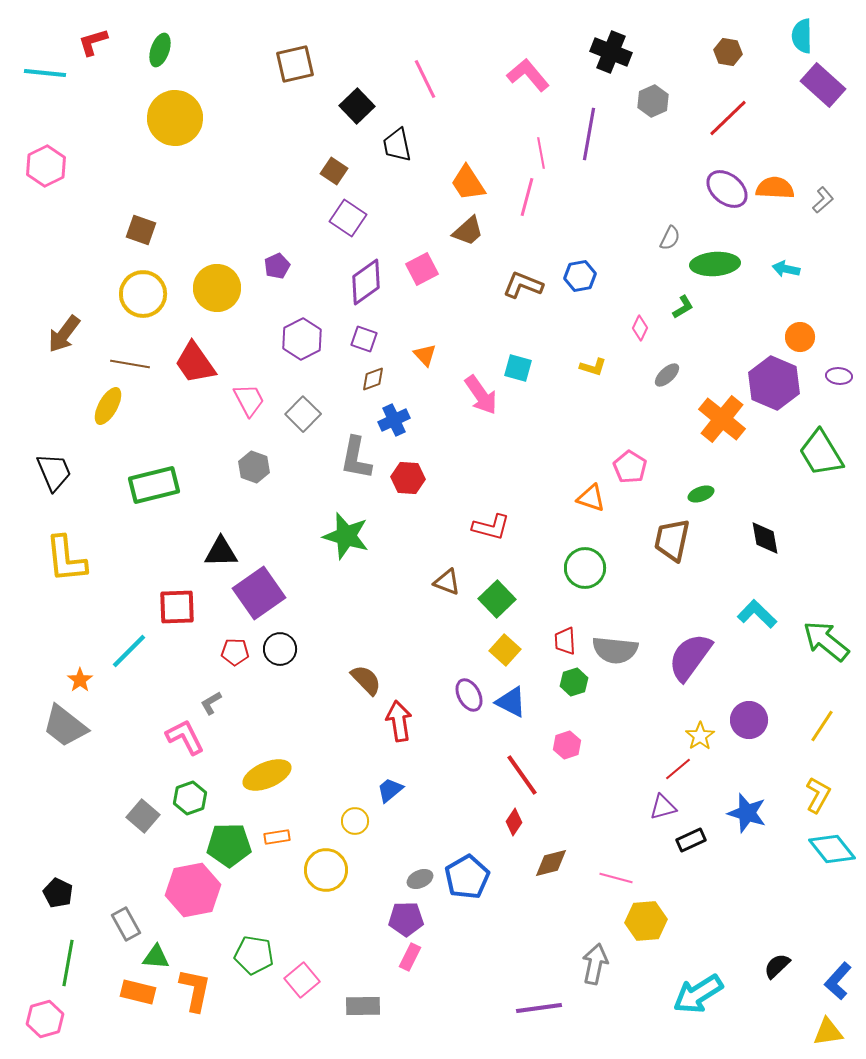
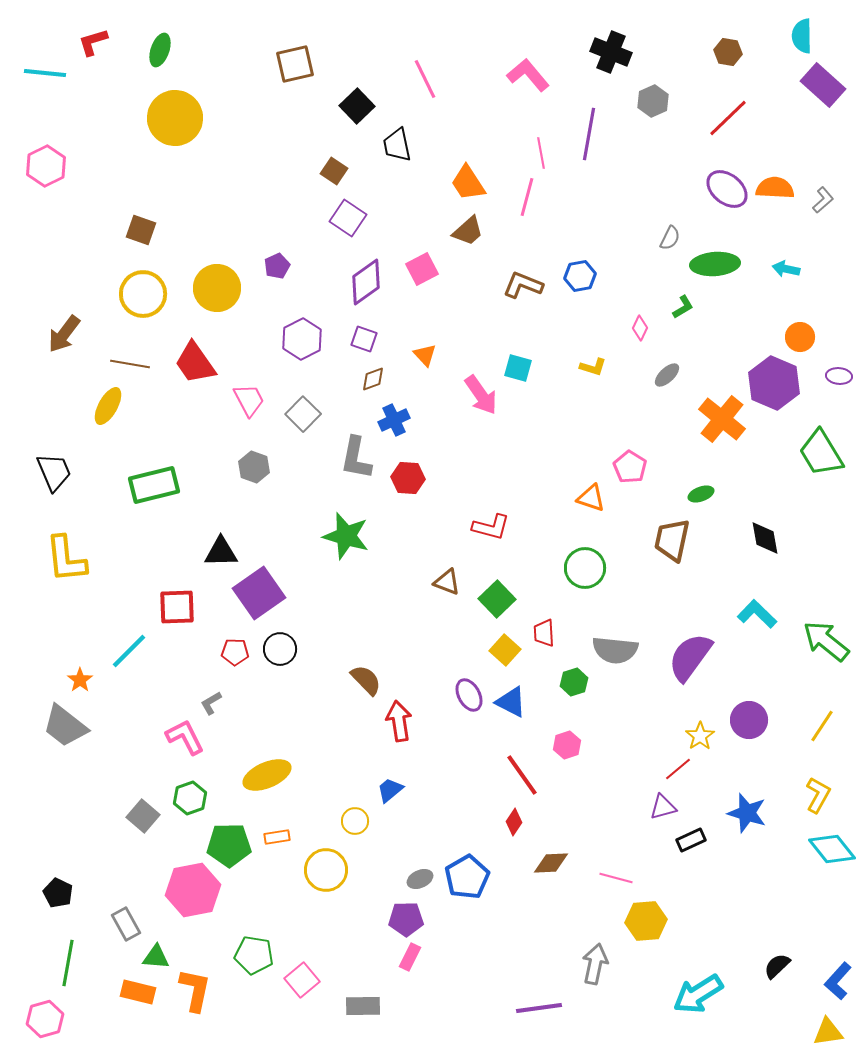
red trapezoid at (565, 641): moved 21 px left, 8 px up
brown diamond at (551, 863): rotated 12 degrees clockwise
